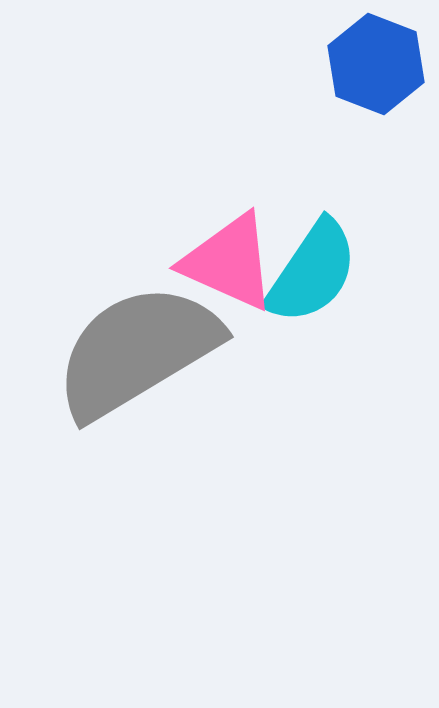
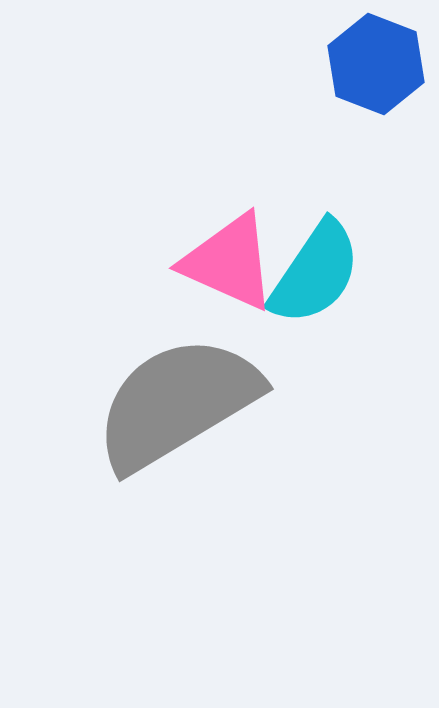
cyan semicircle: moved 3 px right, 1 px down
gray semicircle: moved 40 px right, 52 px down
